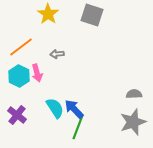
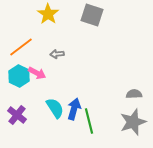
pink arrow: rotated 48 degrees counterclockwise
blue arrow: rotated 60 degrees clockwise
green line: moved 11 px right, 6 px up; rotated 35 degrees counterclockwise
